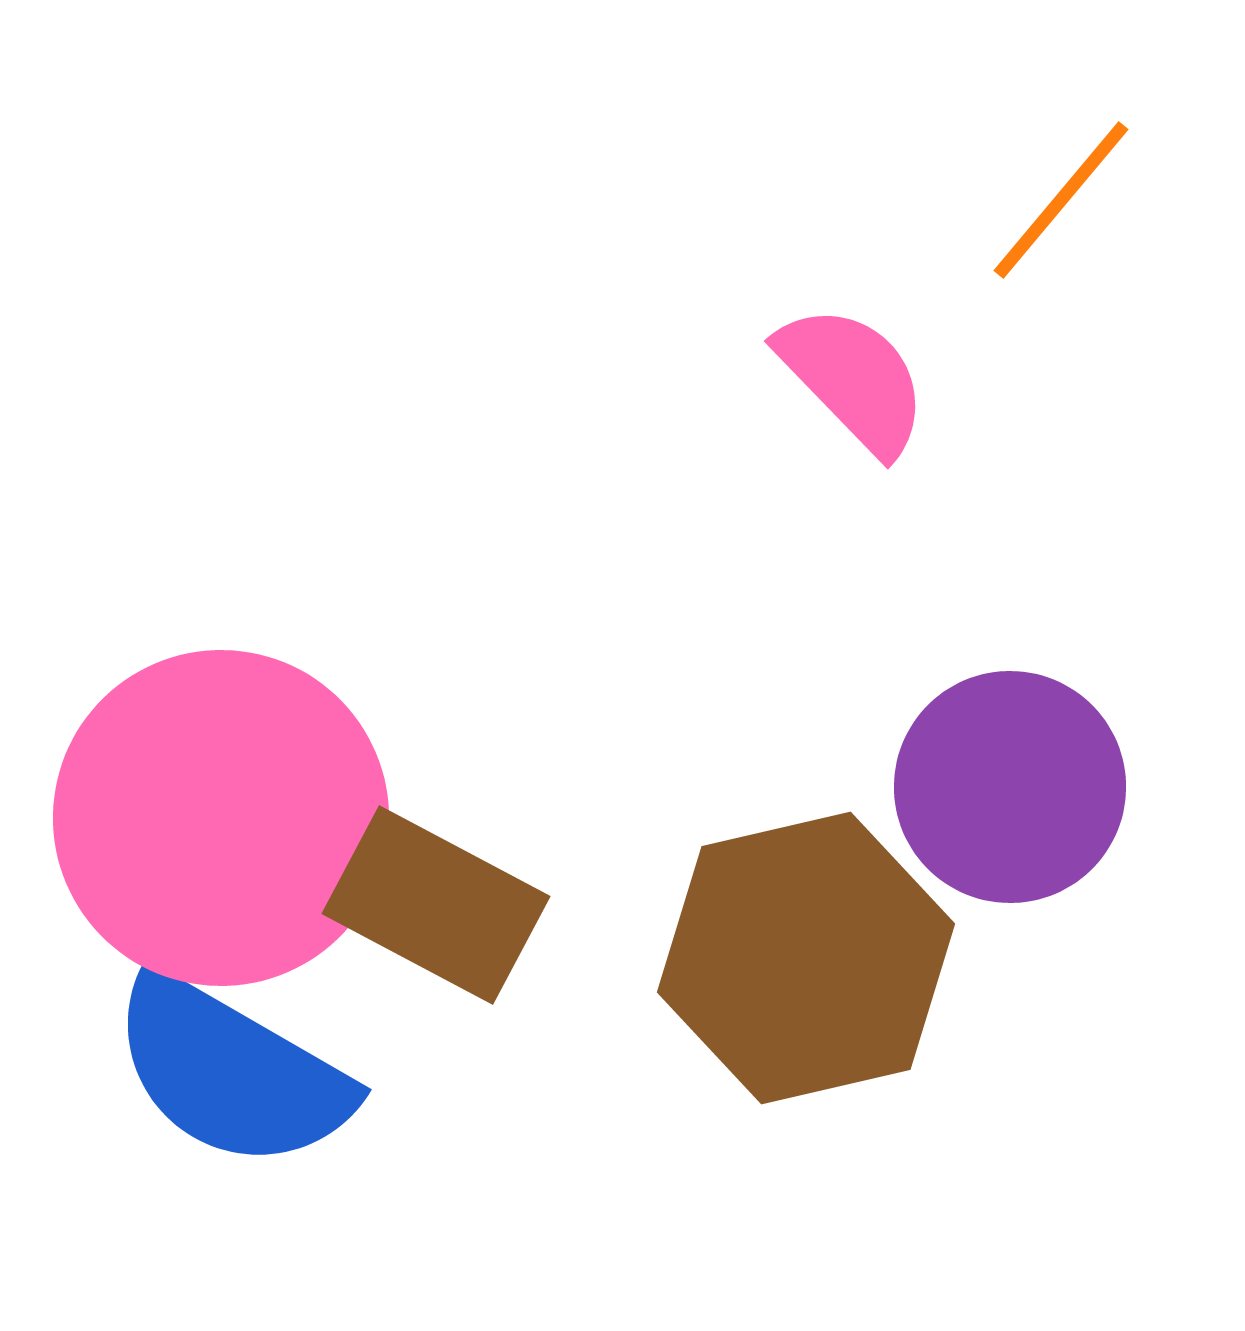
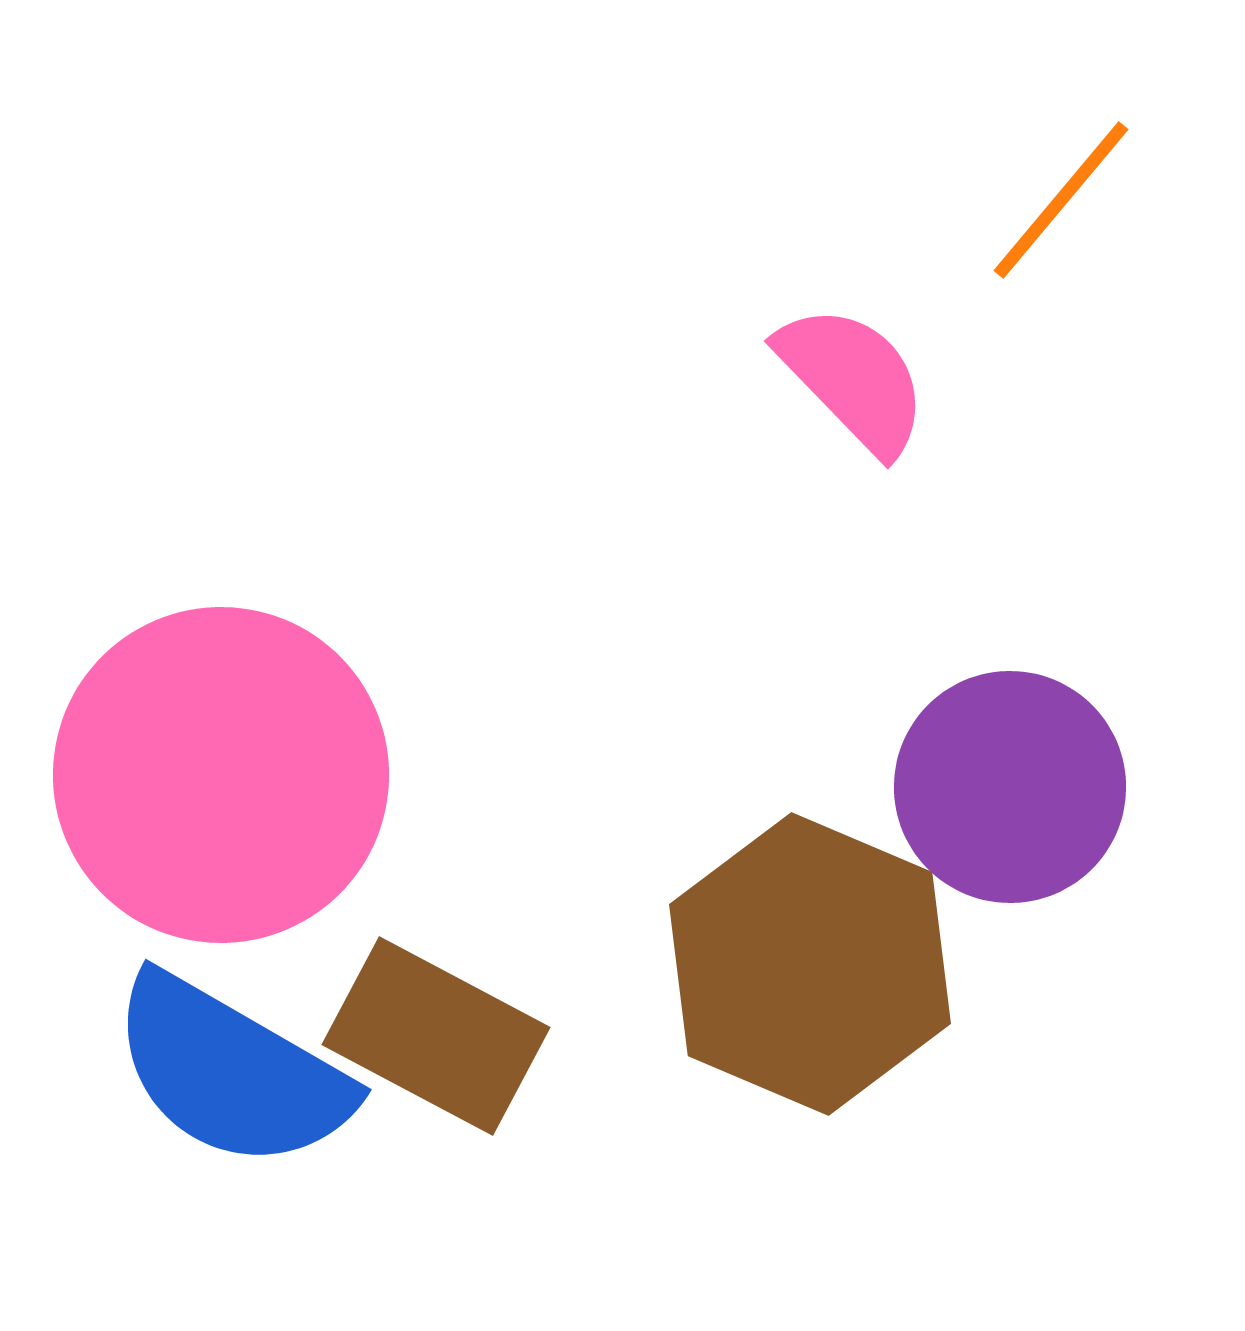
pink circle: moved 43 px up
brown rectangle: moved 131 px down
brown hexagon: moved 4 px right, 6 px down; rotated 24 degrees counterclockwise
